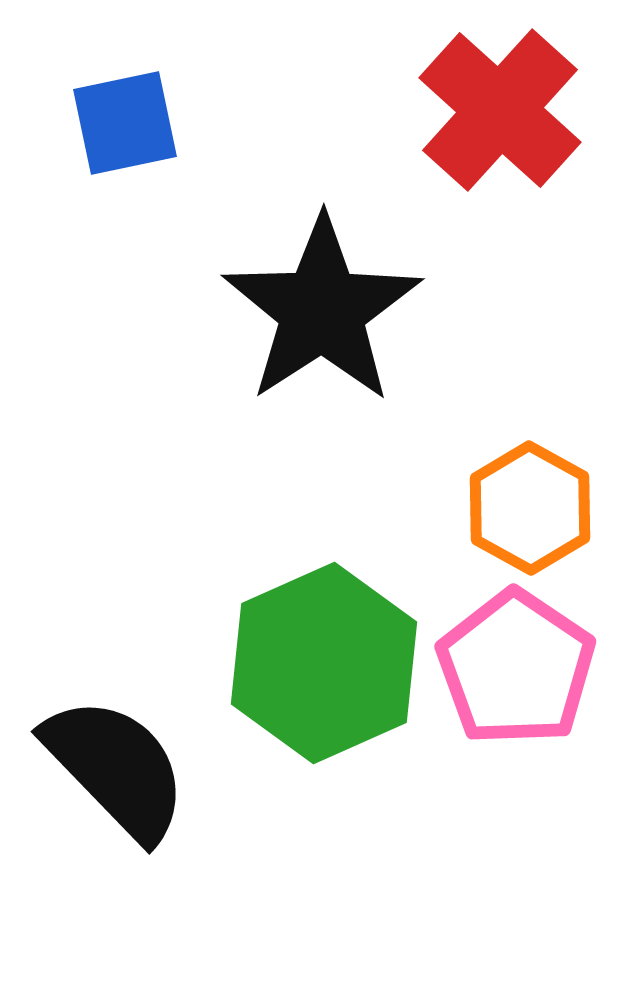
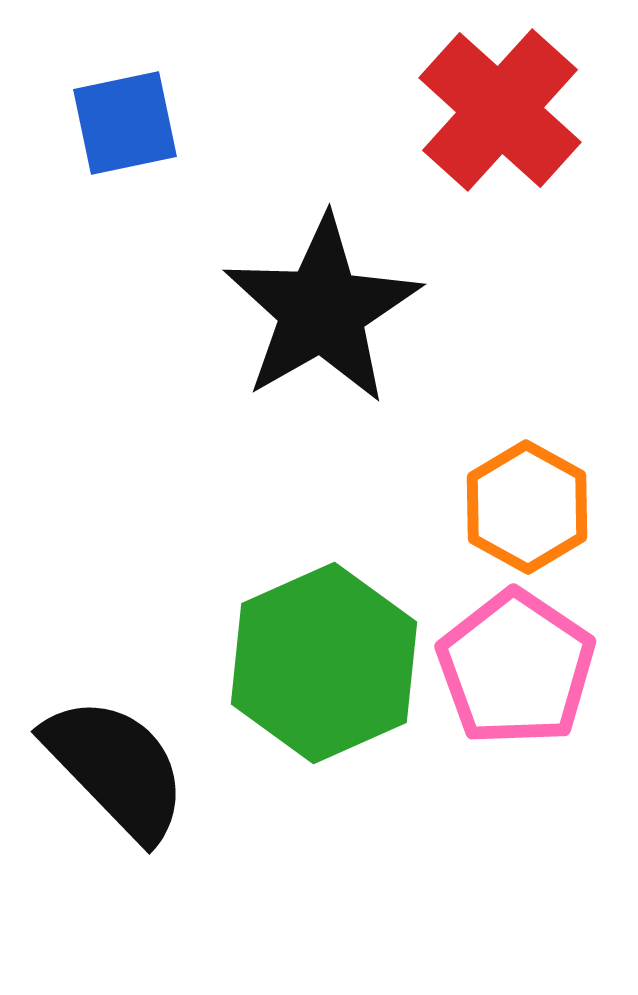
black star: rotated 3 degrees clockwise
orange hexagon: moved 3 px left, 1 px up
